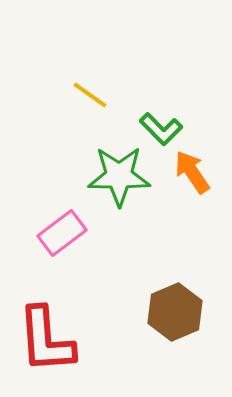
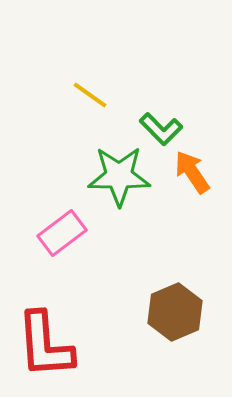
red L-shape: moved 1 px left, 5 px down
